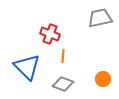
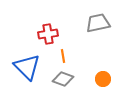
gray trapezoid: moved 2 px left, 5 px down
red cross: moved 2 px left; rotated 30 degrees counterclockwise
orange line: rotated 16 degrees counterclockwise
gray diamond: moved 5 px up
